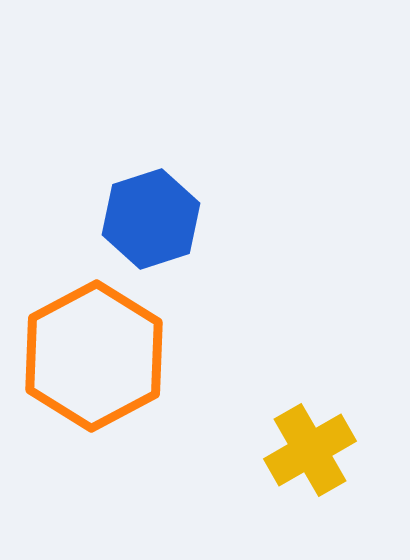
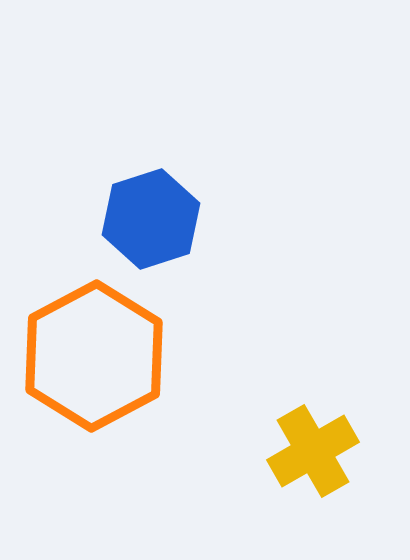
yellow cross: moved 3 px right, 1 px down
